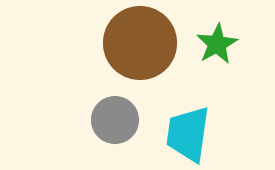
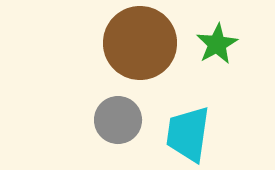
gray circle: moved 3 px right
